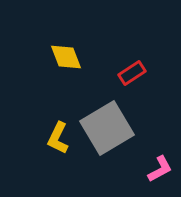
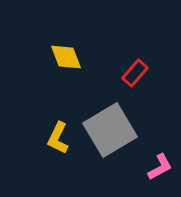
red rectangle: moved 3 px right; rotated 16 degrees counterclockwise
gray square: moved 3 px right, 2 px down
pink L-shape: moved 2 px up
